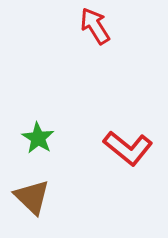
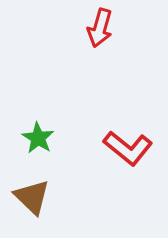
red arrow: moved 5 px right, 2 px down; rotated 132 degrees counterclockwise
